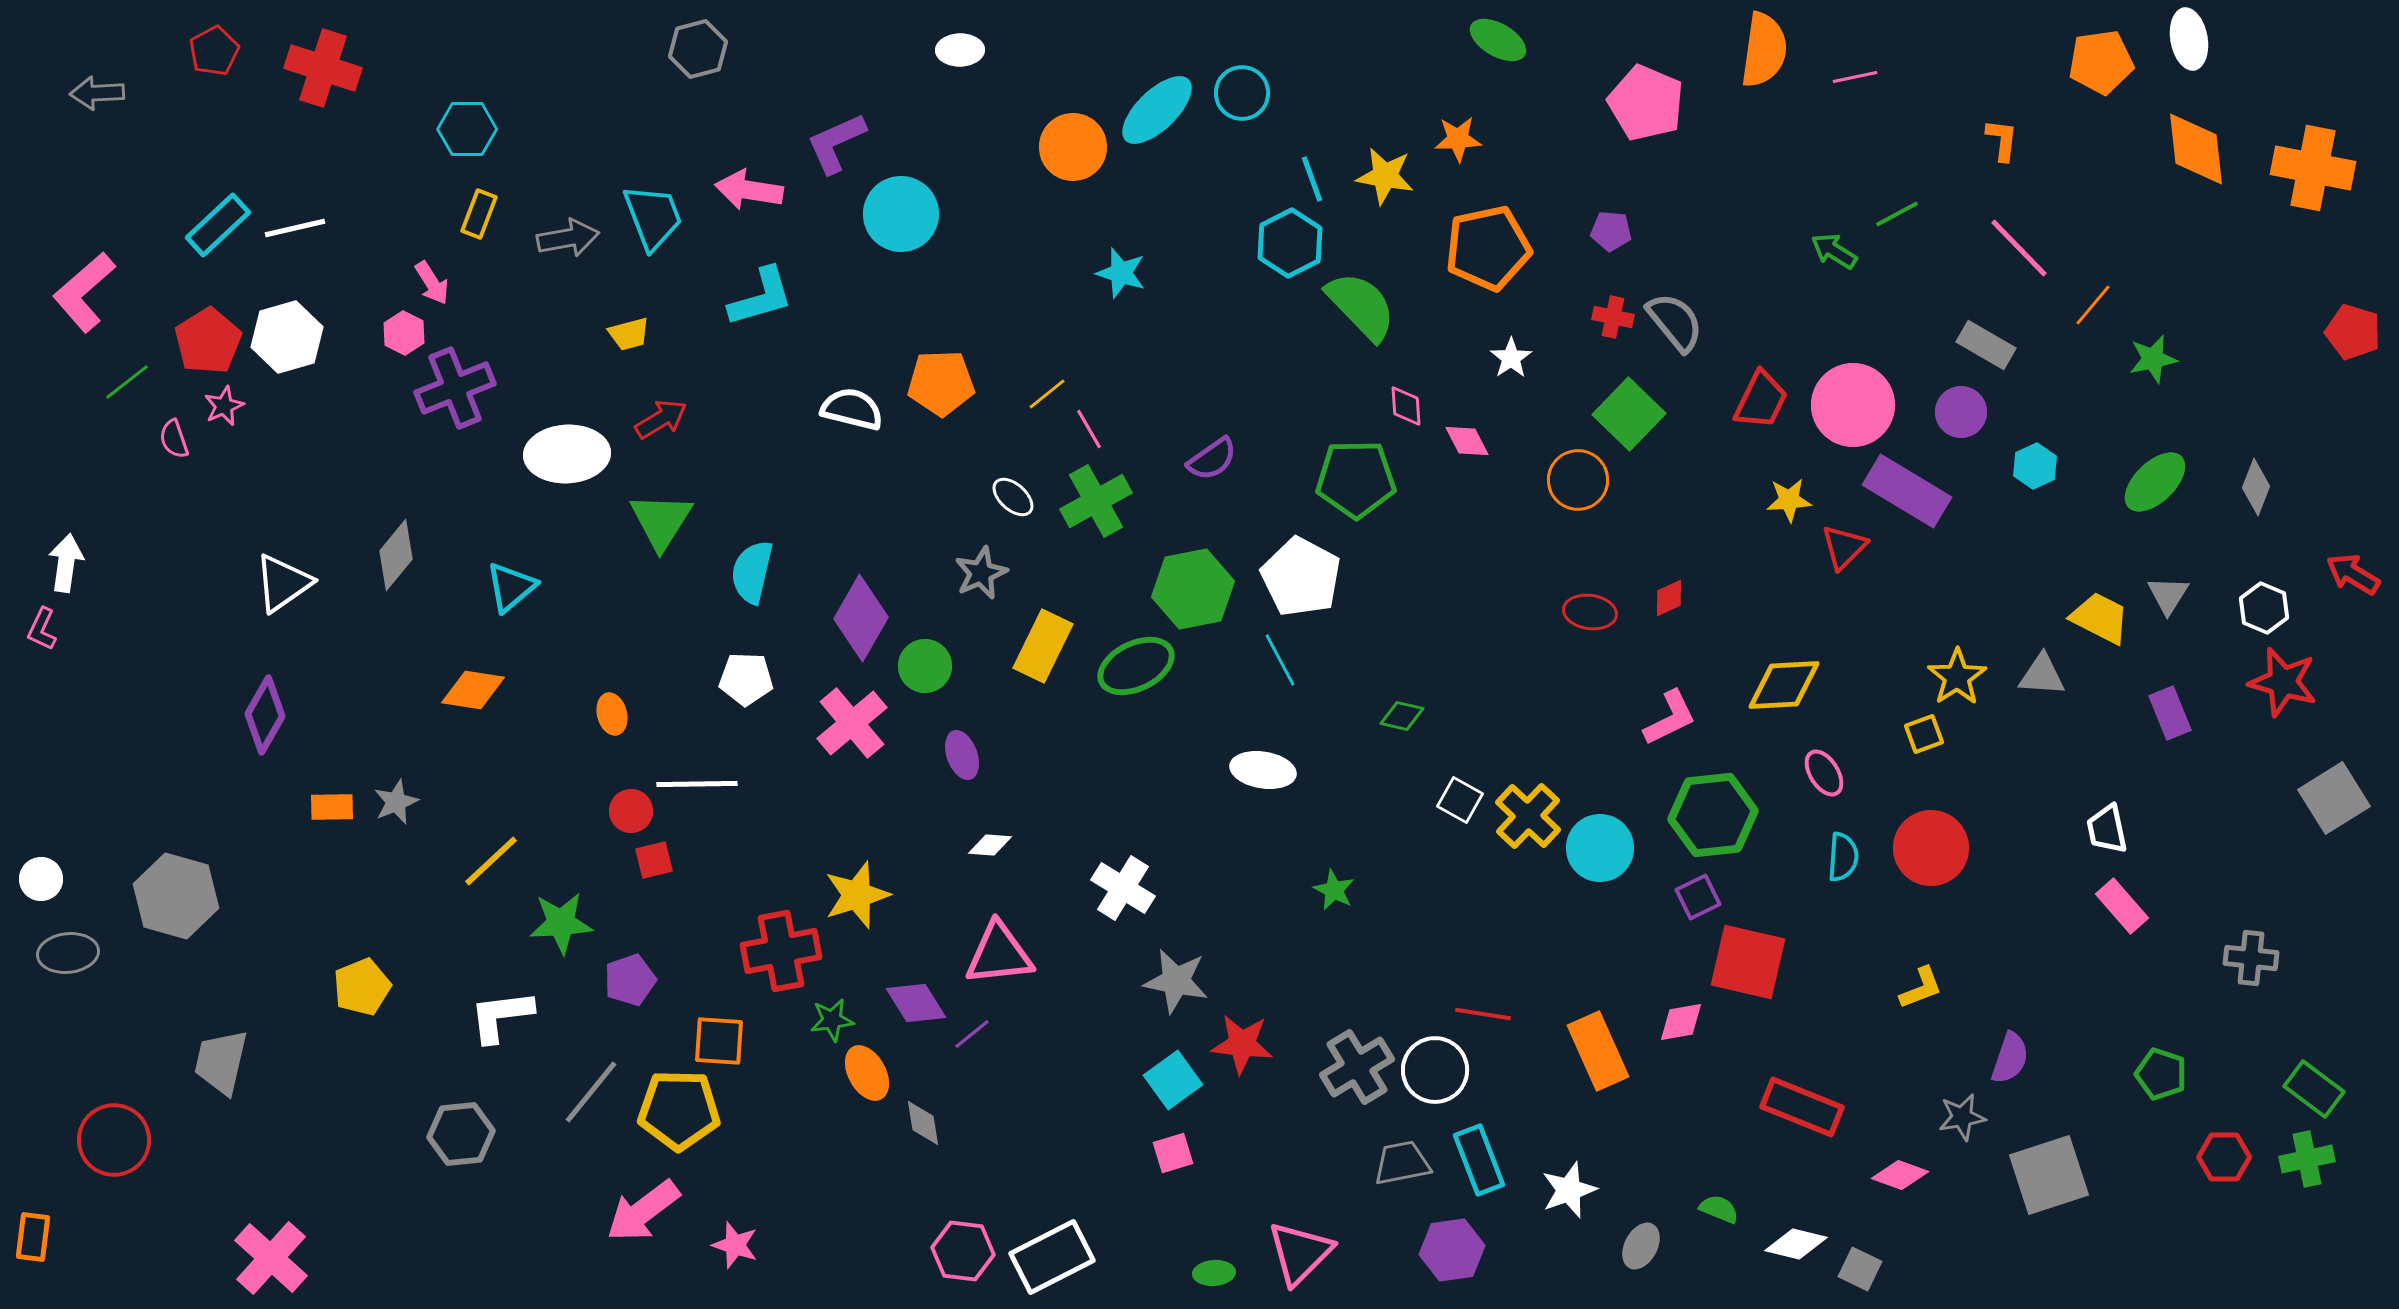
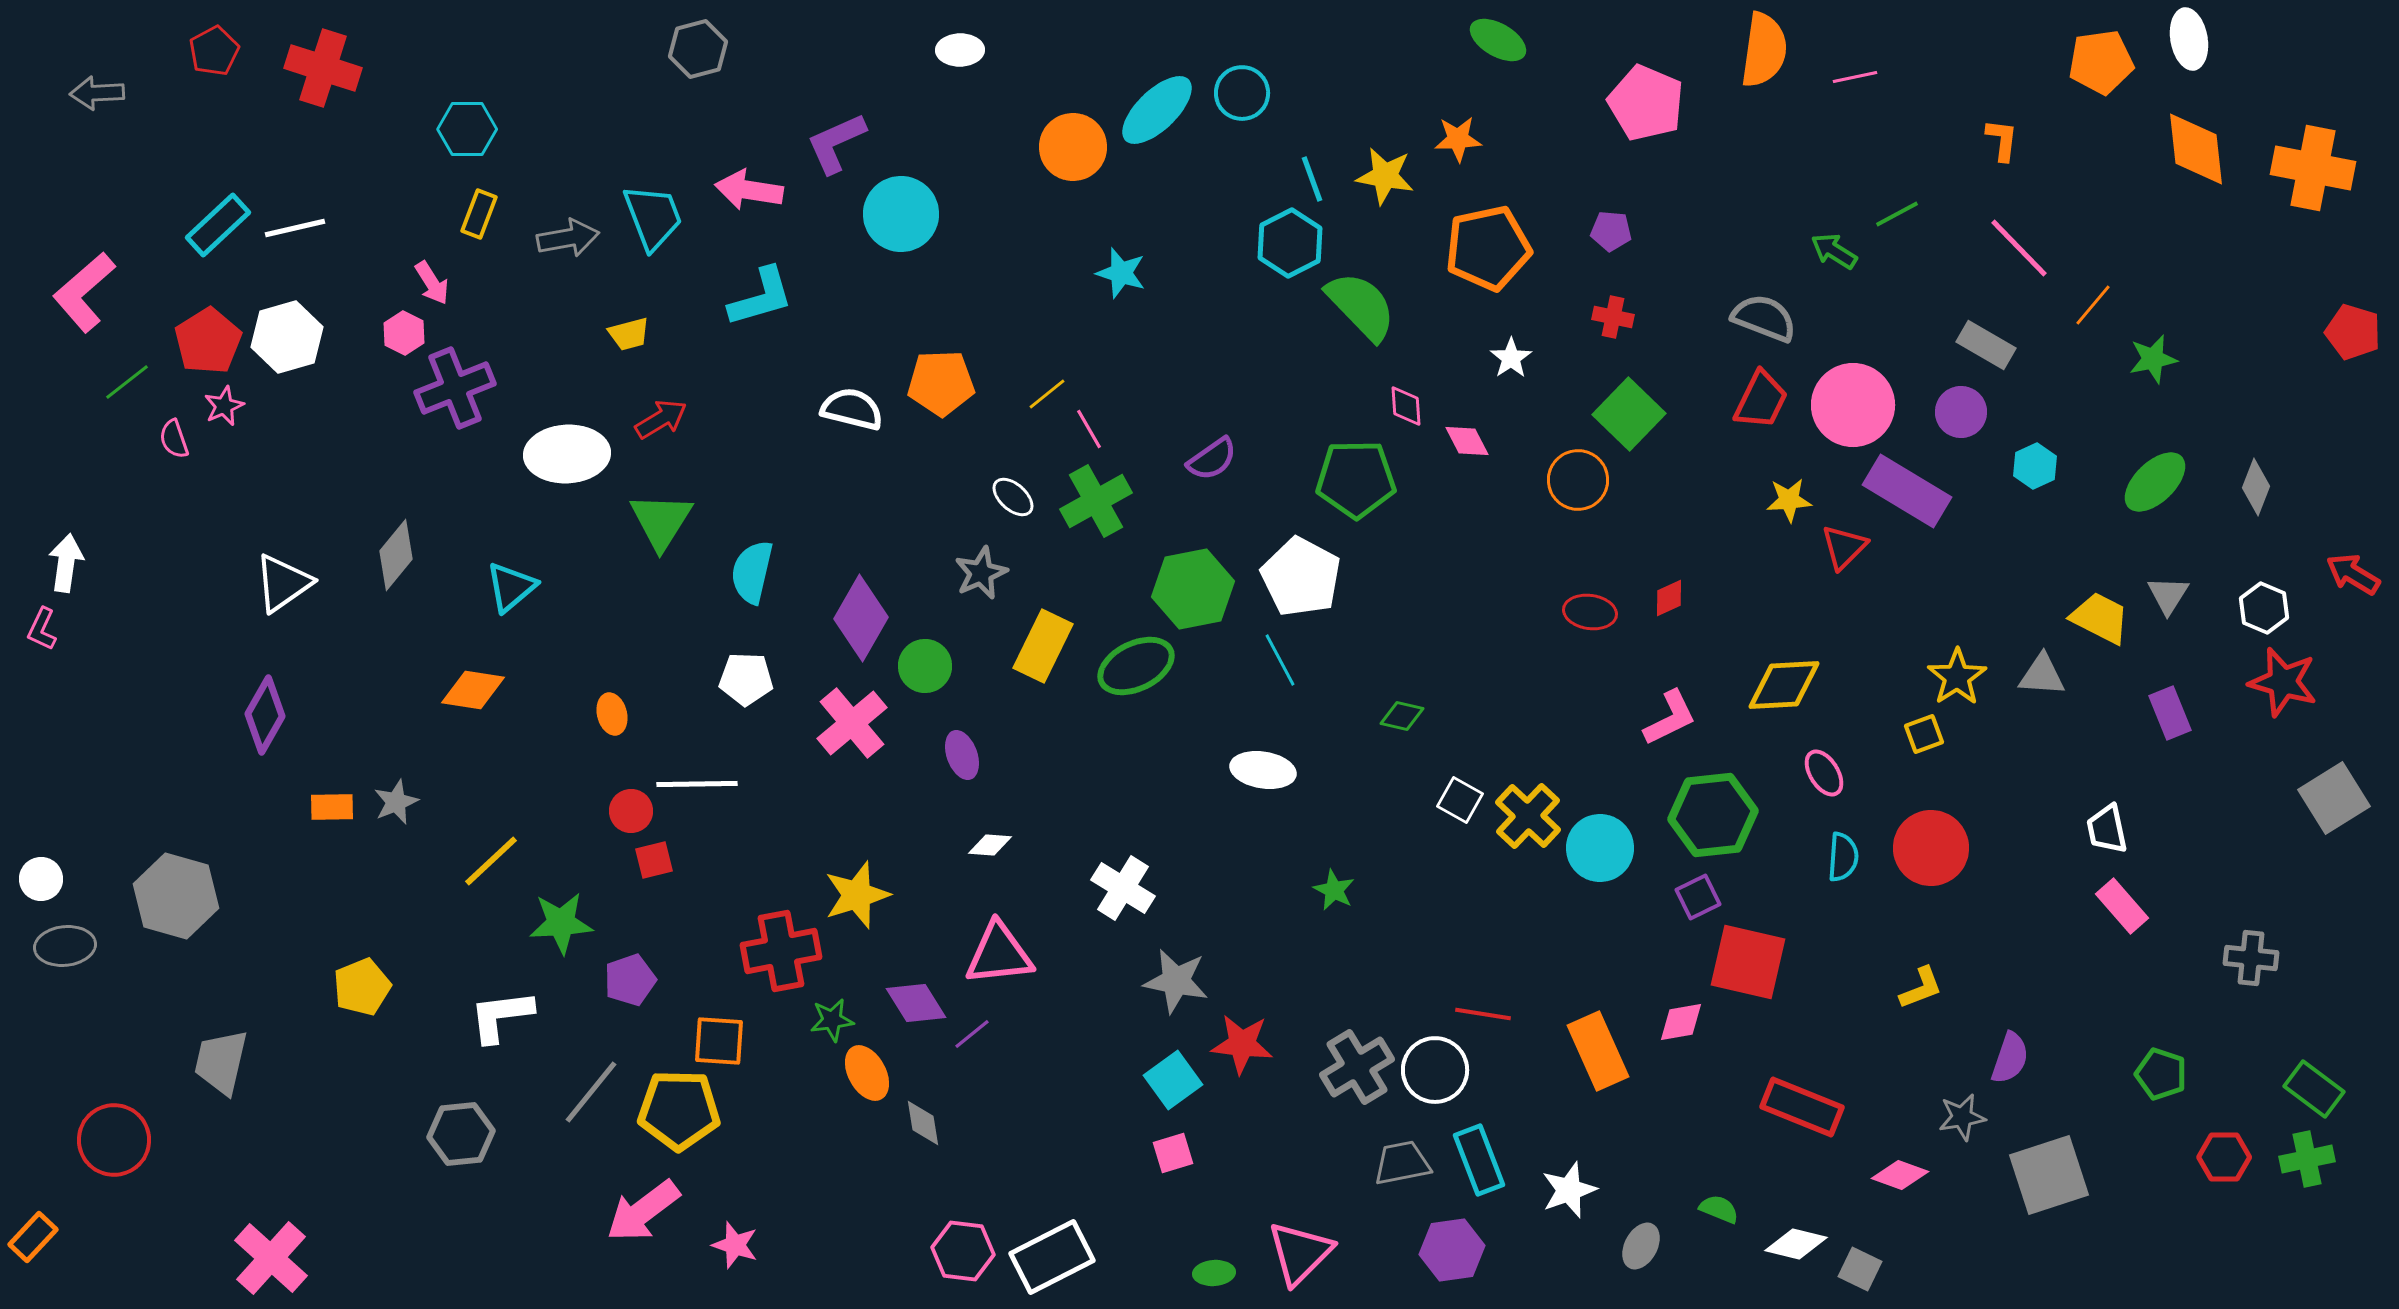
gray semicircle at (1675, 322): moved 89 px right, 4 px up; rotated 30 degrees counterclockwise
gray ellipse at (68, 953): moved 3 px left, 7 px up
orange rectangle at (33, 1237): rotated 36 degrees clockwise
